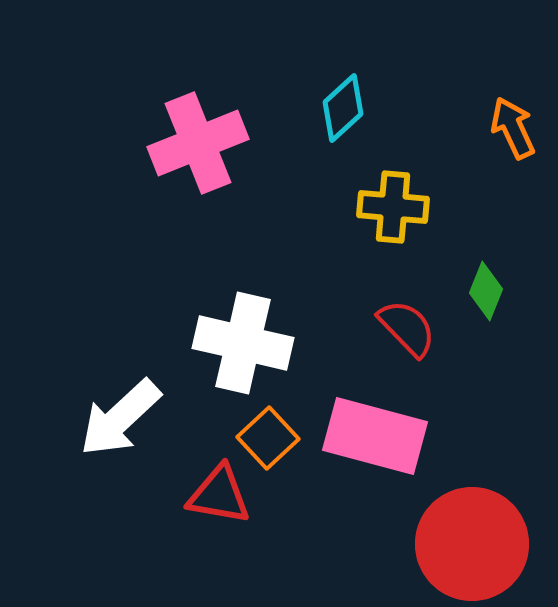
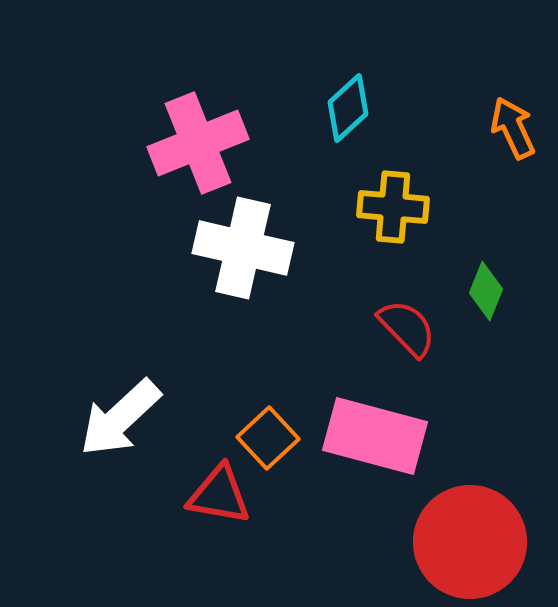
cyan diamond: moved 5 px right
white cross: moved 95 px up
red circle: moved 2 px left, 2 px up
